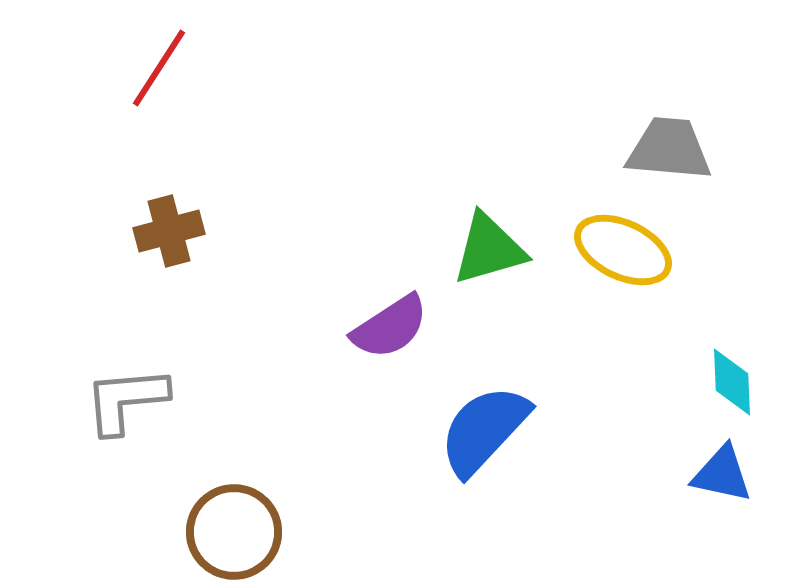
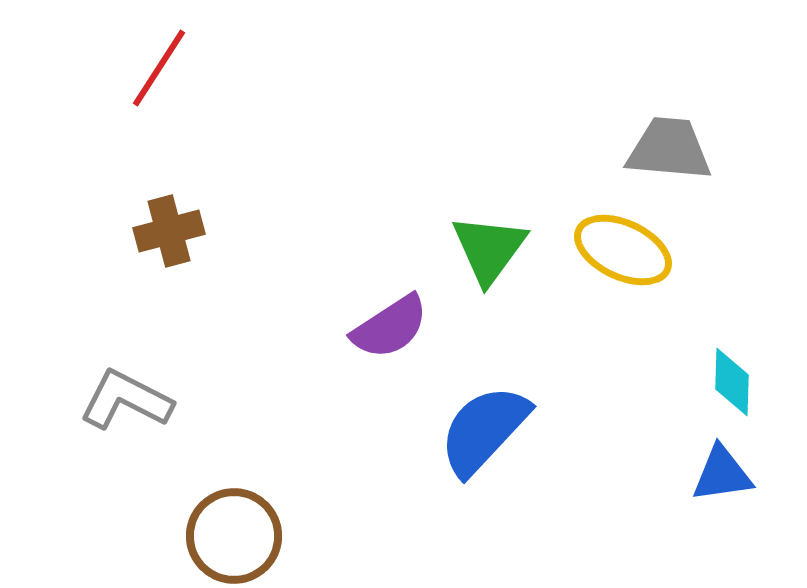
green triangle: rotated 38 degrees counterclockwise
cyan diamond: rotated 4 degrees clockwise
gray L-shape: rotated 32 degrees clockwise
blue triangle: rotated 20 degrees counterclockwise
brown circle: moved 4 px down
